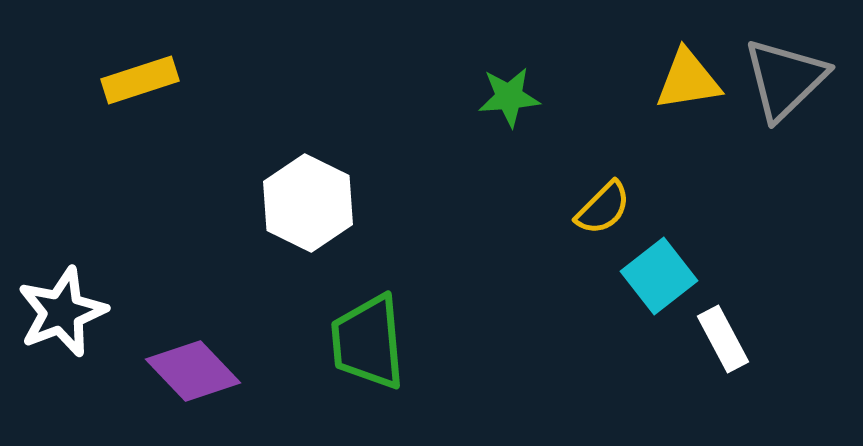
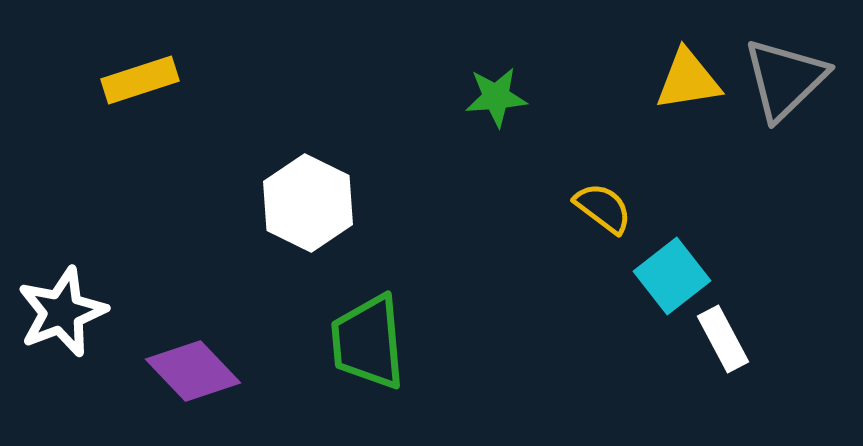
green star: moved 13 px left
yellow semicircle: rotated 98 degrees counterclockwise
cyan square: moved 13 px right
